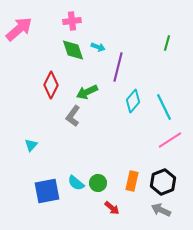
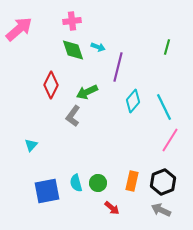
green line: moved 4 px down
pink line: rotated 25 degrees counterclockwise
cyan semicircle: rotated 36 degrees clockwise
